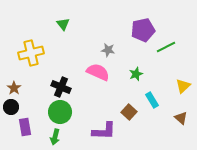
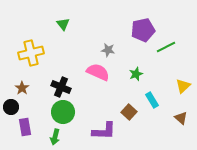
brown star: moved 8 px right
green circle: moved 3 px right
